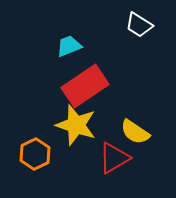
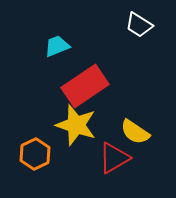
cyan trapezoid: moved 12 px left
